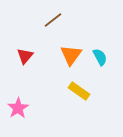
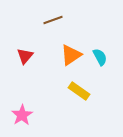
brown line: rotated 18 degrees clockwise
orange triangle: rotated 20 degrees clockwise
pink star: moved 4 px right, 7 px down
